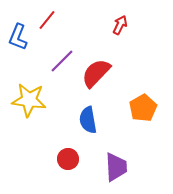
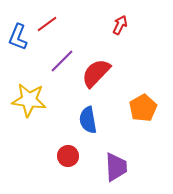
red line: moved 4 px down; rotated 15 degrees clockwise
red circle: moved 3 px up
